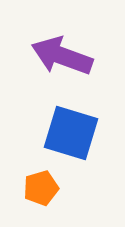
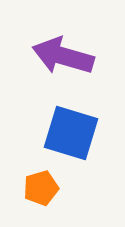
purple arrow: moved 1 px right; rotated 4 degrees counterclockwise
